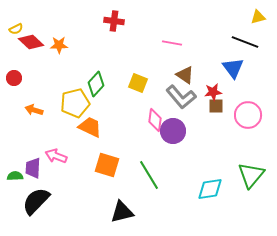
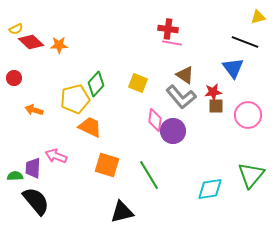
red cross: moved 54 px right, 8 px down
yellow pentagon: moved 4 px up
black semicircle: rotated 96 degrees clockwise
